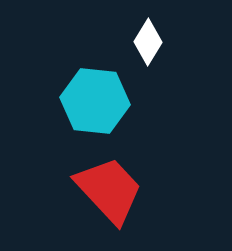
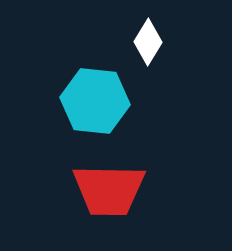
red trapezoid: rotated 134 degrees clockwise
